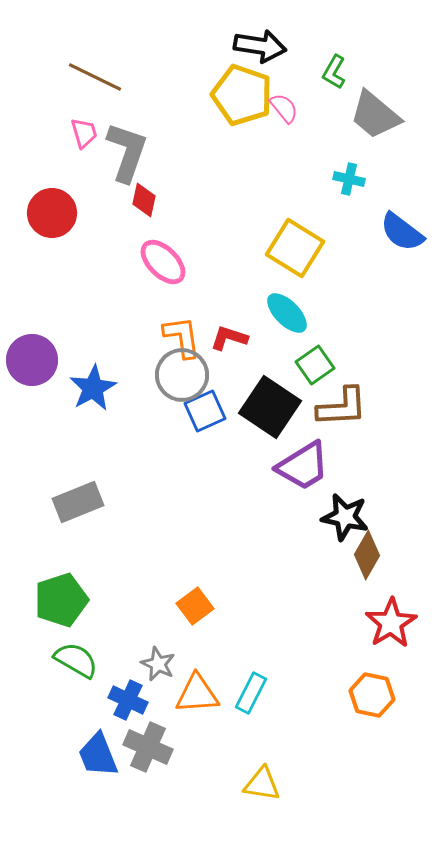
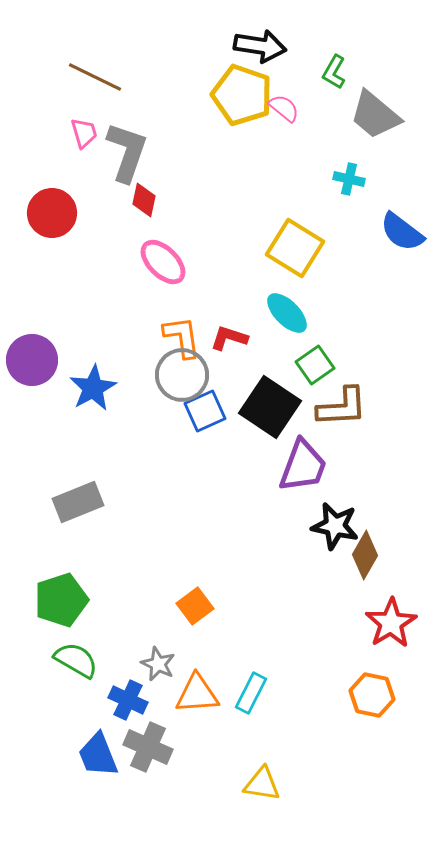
pink semicircle: rotated 12 degrees counterclockwise
purple trapezoid: rotated 38 degrees counterclockwise
black star: moved 10 px left, 9 px down
brown diamond: moved 2 px left
